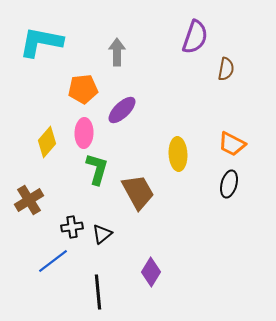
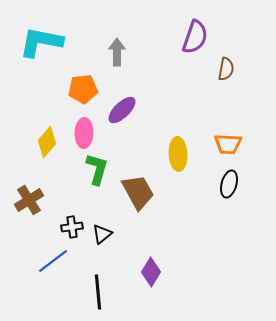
orange trapezoid: moved 4 px left; rotated 24 degrees counterclockwise
